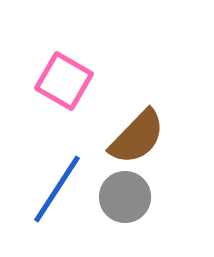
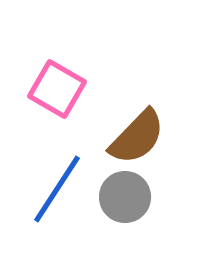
pink square: moved 7 px left, 8 px down
